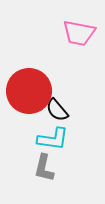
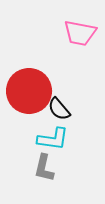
pink trapezoid: moved 1 px right
black semicircle: moved 2 px right, 1 px up
